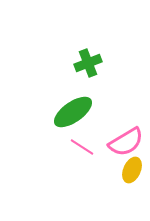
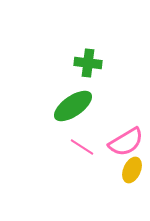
green cross: rotated 28 degrees clockwise
green ellipse: moved 6 px up
